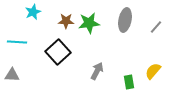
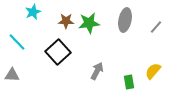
cyan line: rotated 42 degrees clockwise
